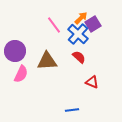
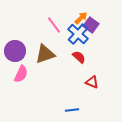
purple square: moved 2 px left, 1 px down; rotated 21 degrees counterclockwise
brown triangle: moved 2 px left, 7 px up; rotated 15 degrees counterclockwise
